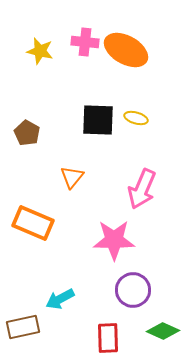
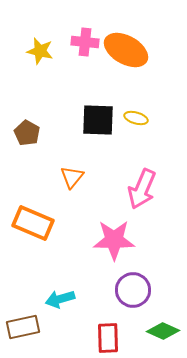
cyan arrow: rotated 12 degrees clockwise
